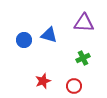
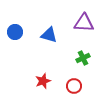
blue circle: moved 9 px left, 8 px up
